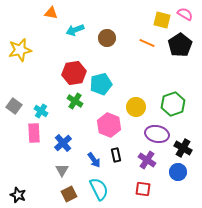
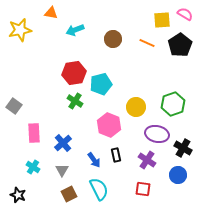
yellow square: rotated 18 degrees counterclockwise
brown circle: moved 6 px right, 1 px down
yellow star: moved 20 px up
cyan cross: moved 8 px left, 56 px down
blue circle: moved 3 px down
